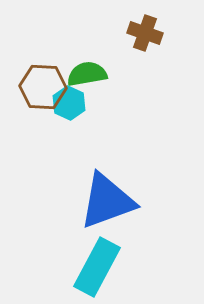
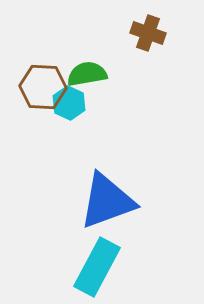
brown cross: moved 3 px right
